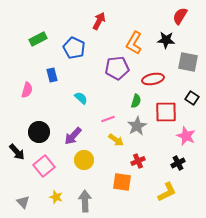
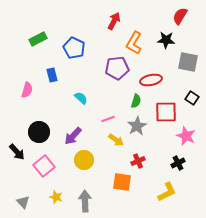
red arrow: moved 15 px right
red ellipse: moved 2 px left, 1 px down
